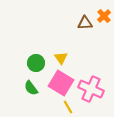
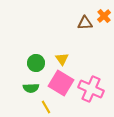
yellow triangle: moved 1 px right, 1 px down
green semicircle: rotated 56 degrees counterclockwise
yellow line: moved 22 px left
